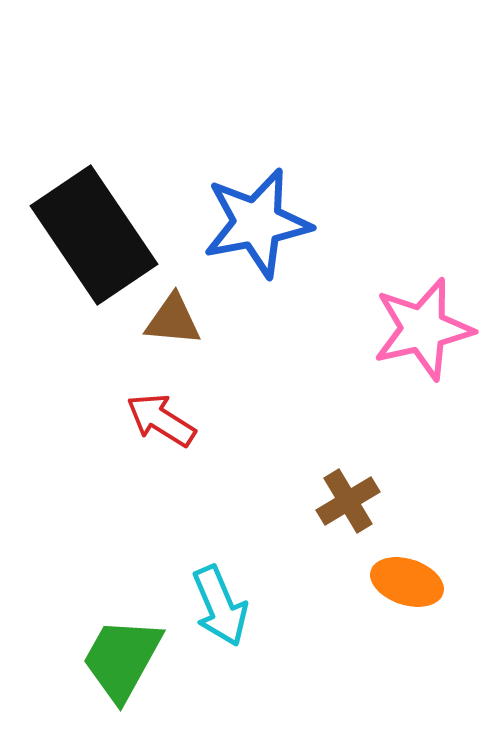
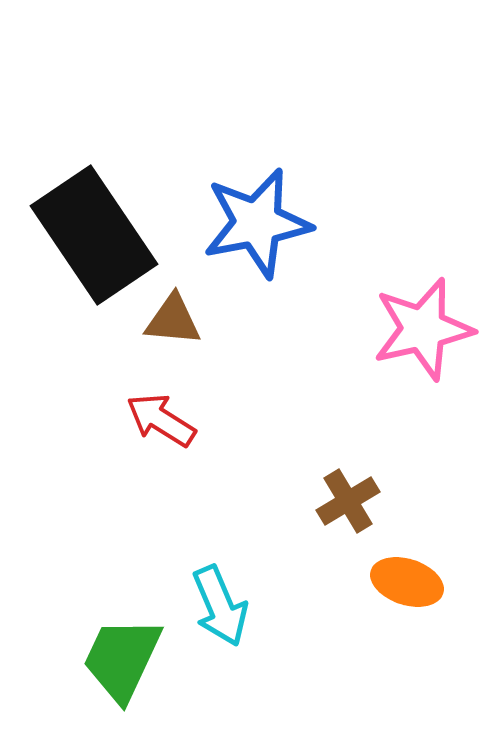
green trapezoid: rotated 4 degrees counterclockwise
